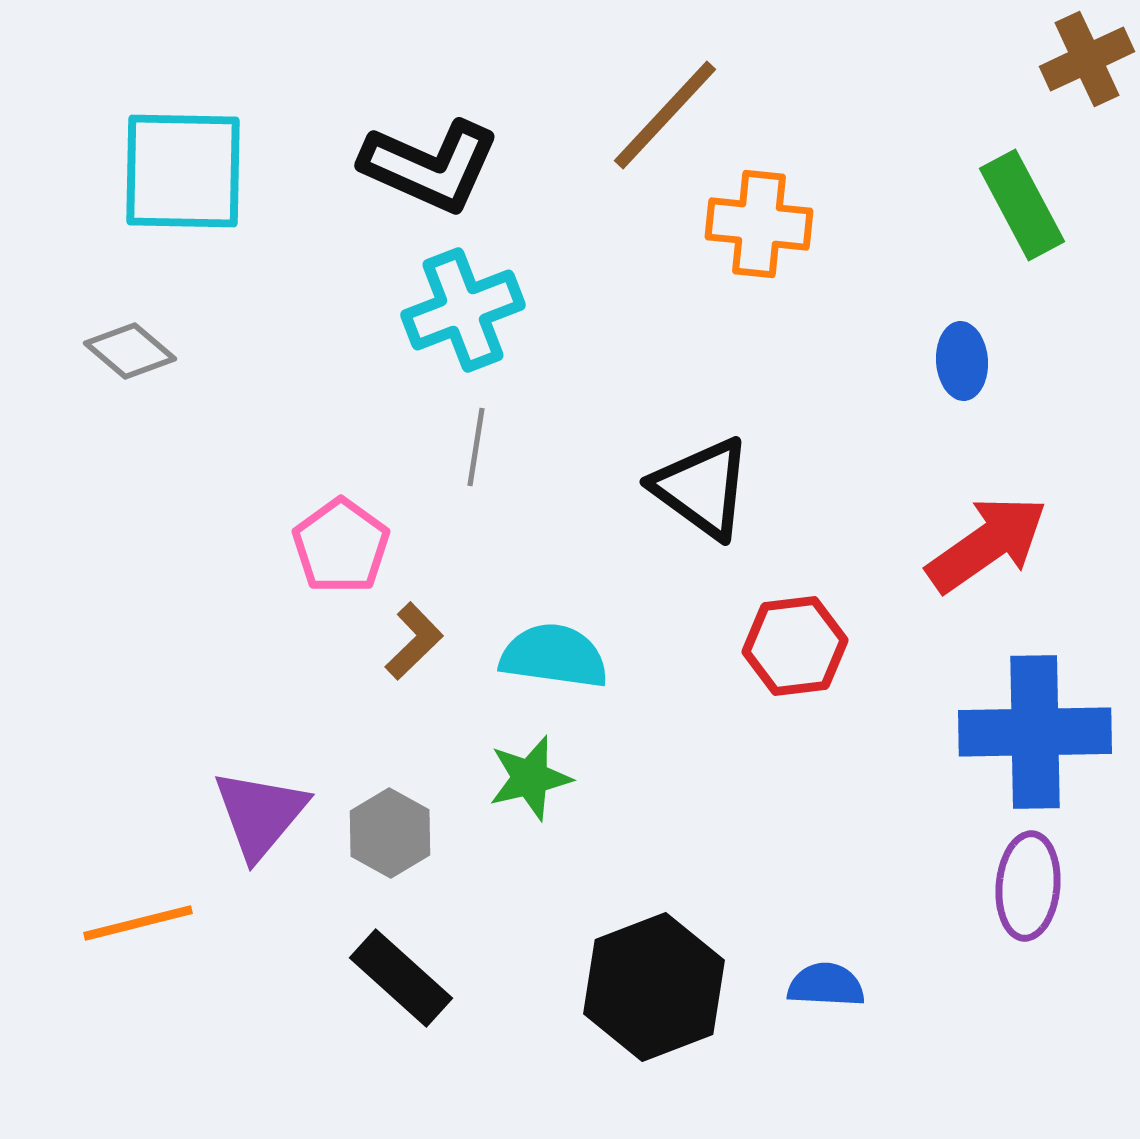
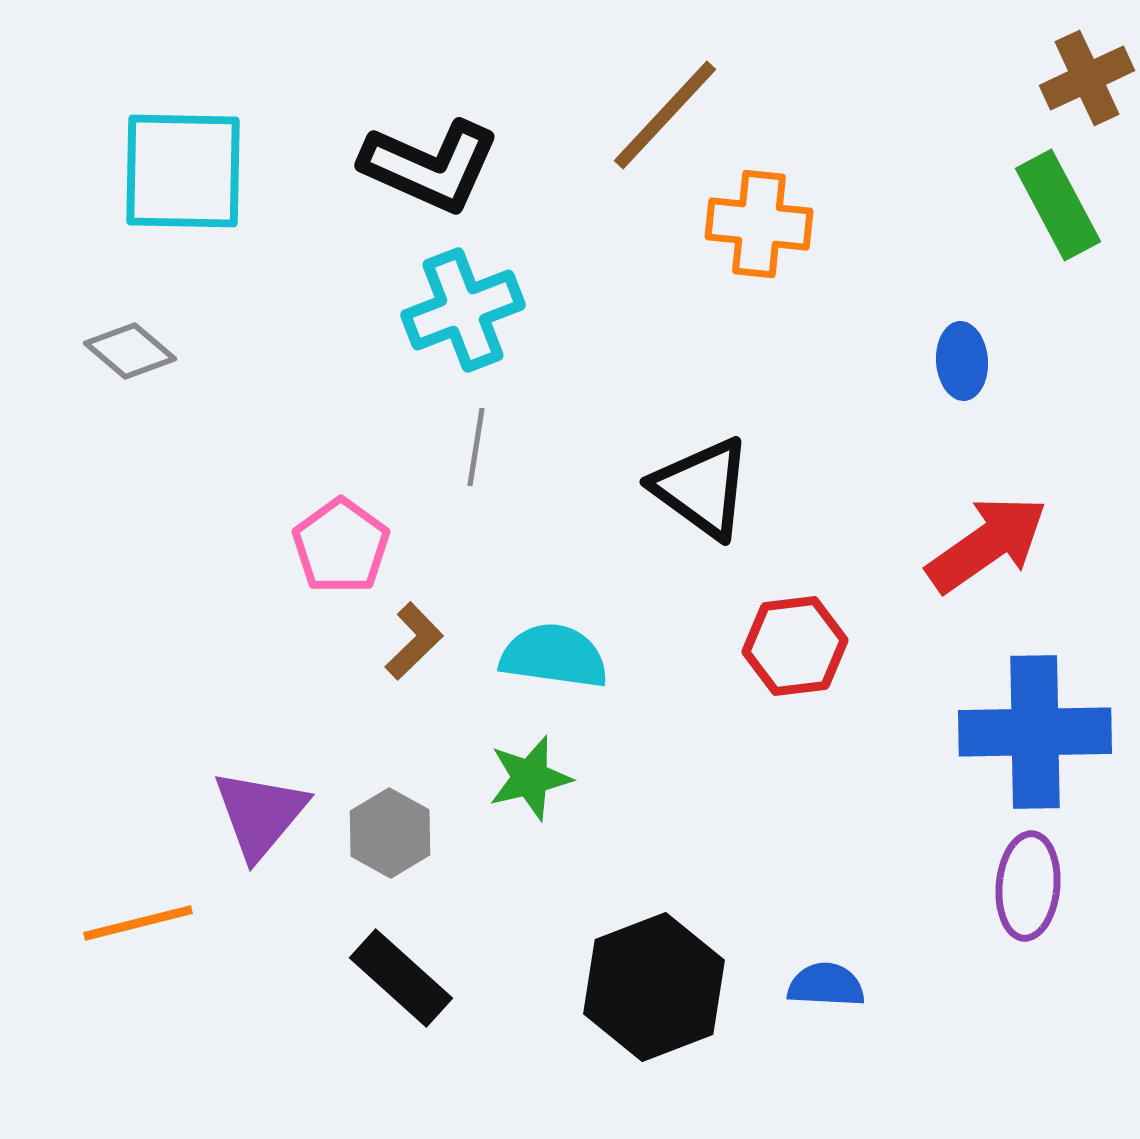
brown cross: moved 19 px down
green rectangle: moved 36 px right
